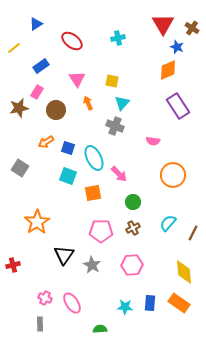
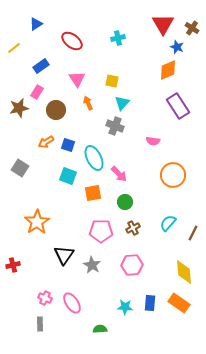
blue square at (68, 148): moved 3 px up
green circle at (133, 202): moved 8 px left
